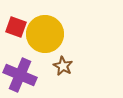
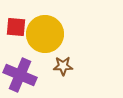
red square: rotated 15 degrees counterclockwise
brown star: rotated 30 degrees counterclockwise
